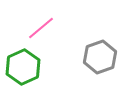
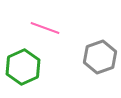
pink line: moved 4 px right; rotated 60 degrees clockwise
